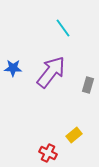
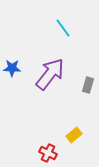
blue star: moved 1 px left
purple arrow: moved 1 px left, 2 px down
